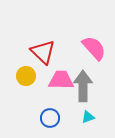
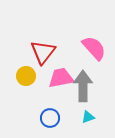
red triangle: rotated 24 degrees clockwise
pink trapezoid: moved 2 px up; rotated 12 degrees counterclockwise
